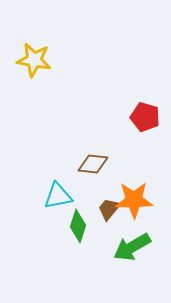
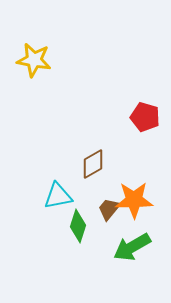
brown diamond: rotated 36 degrees counterclockwise
